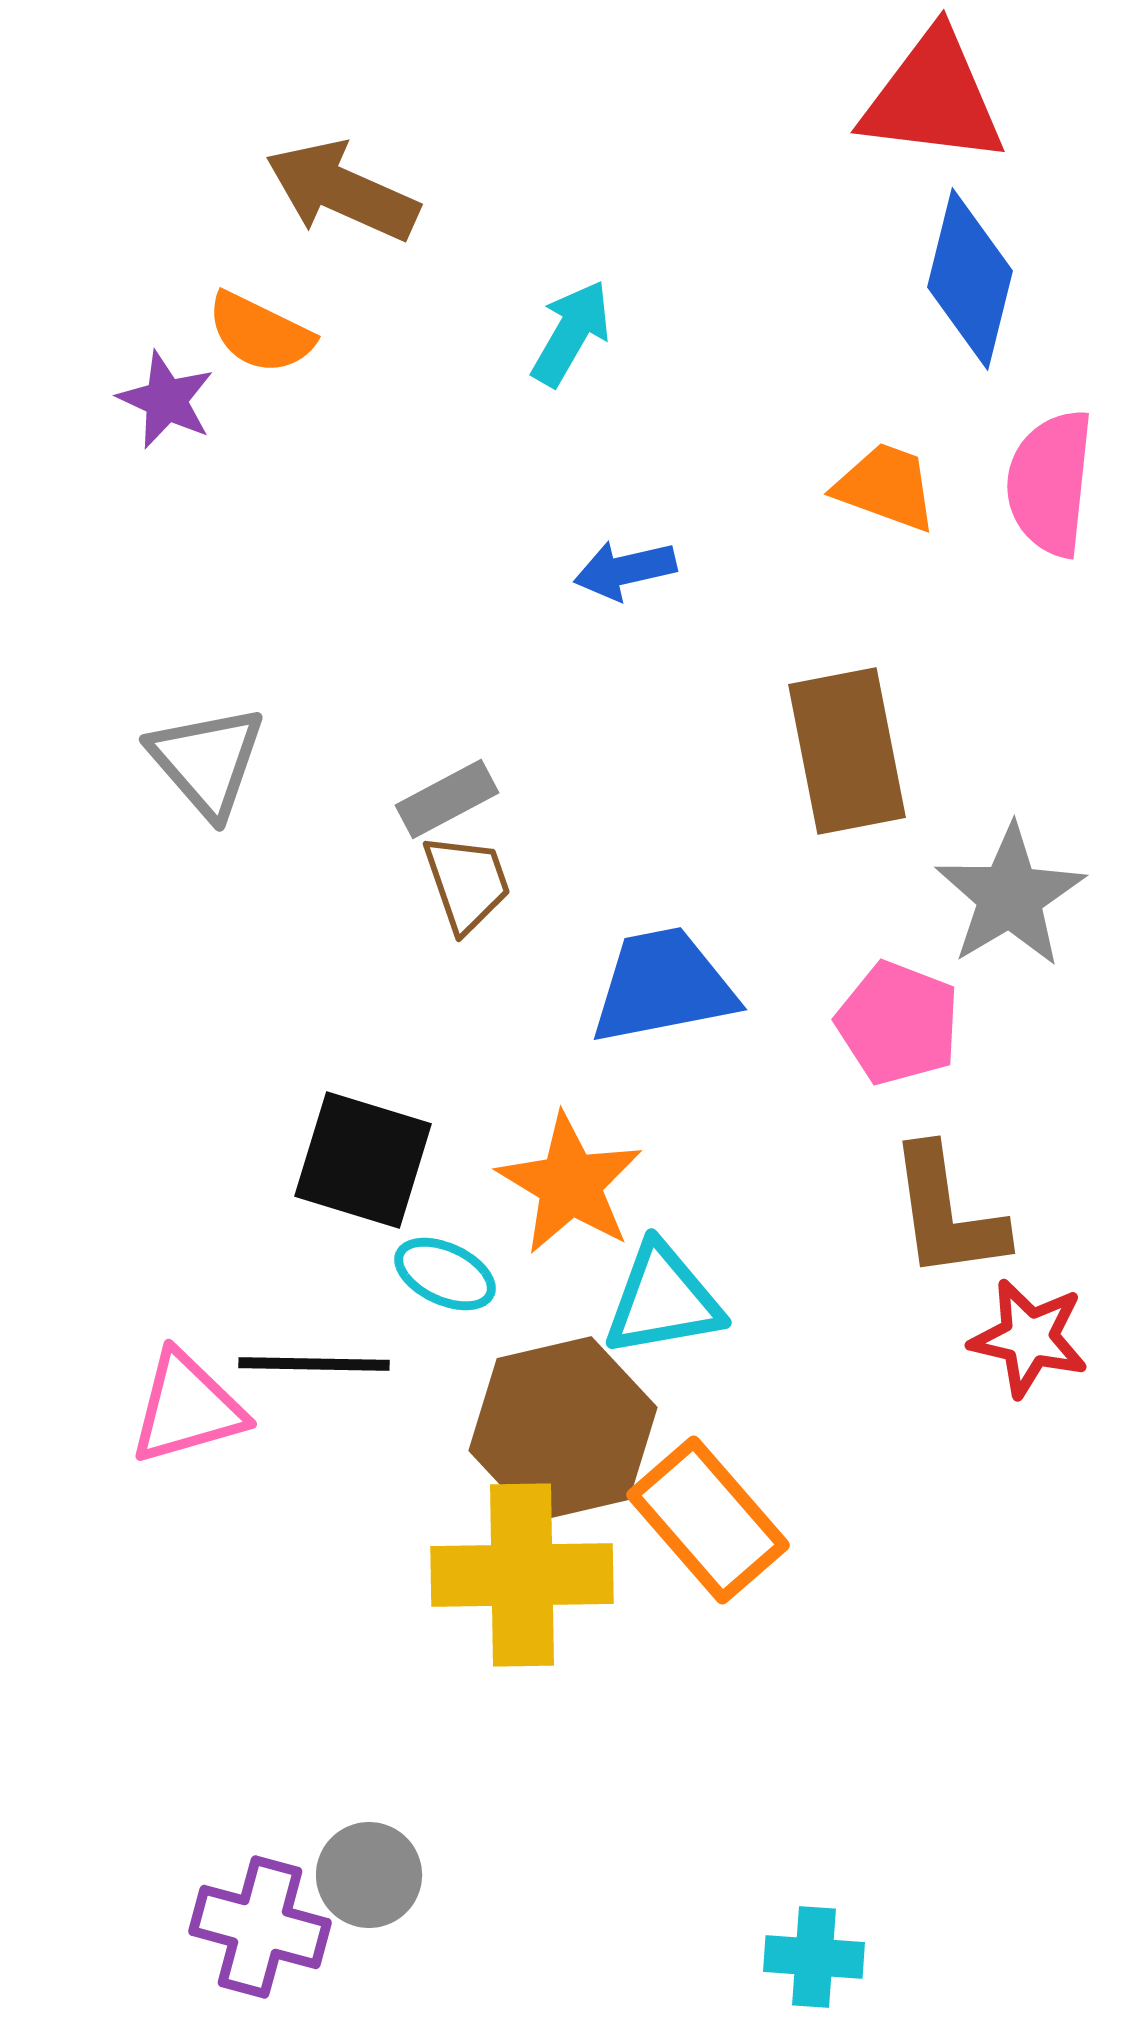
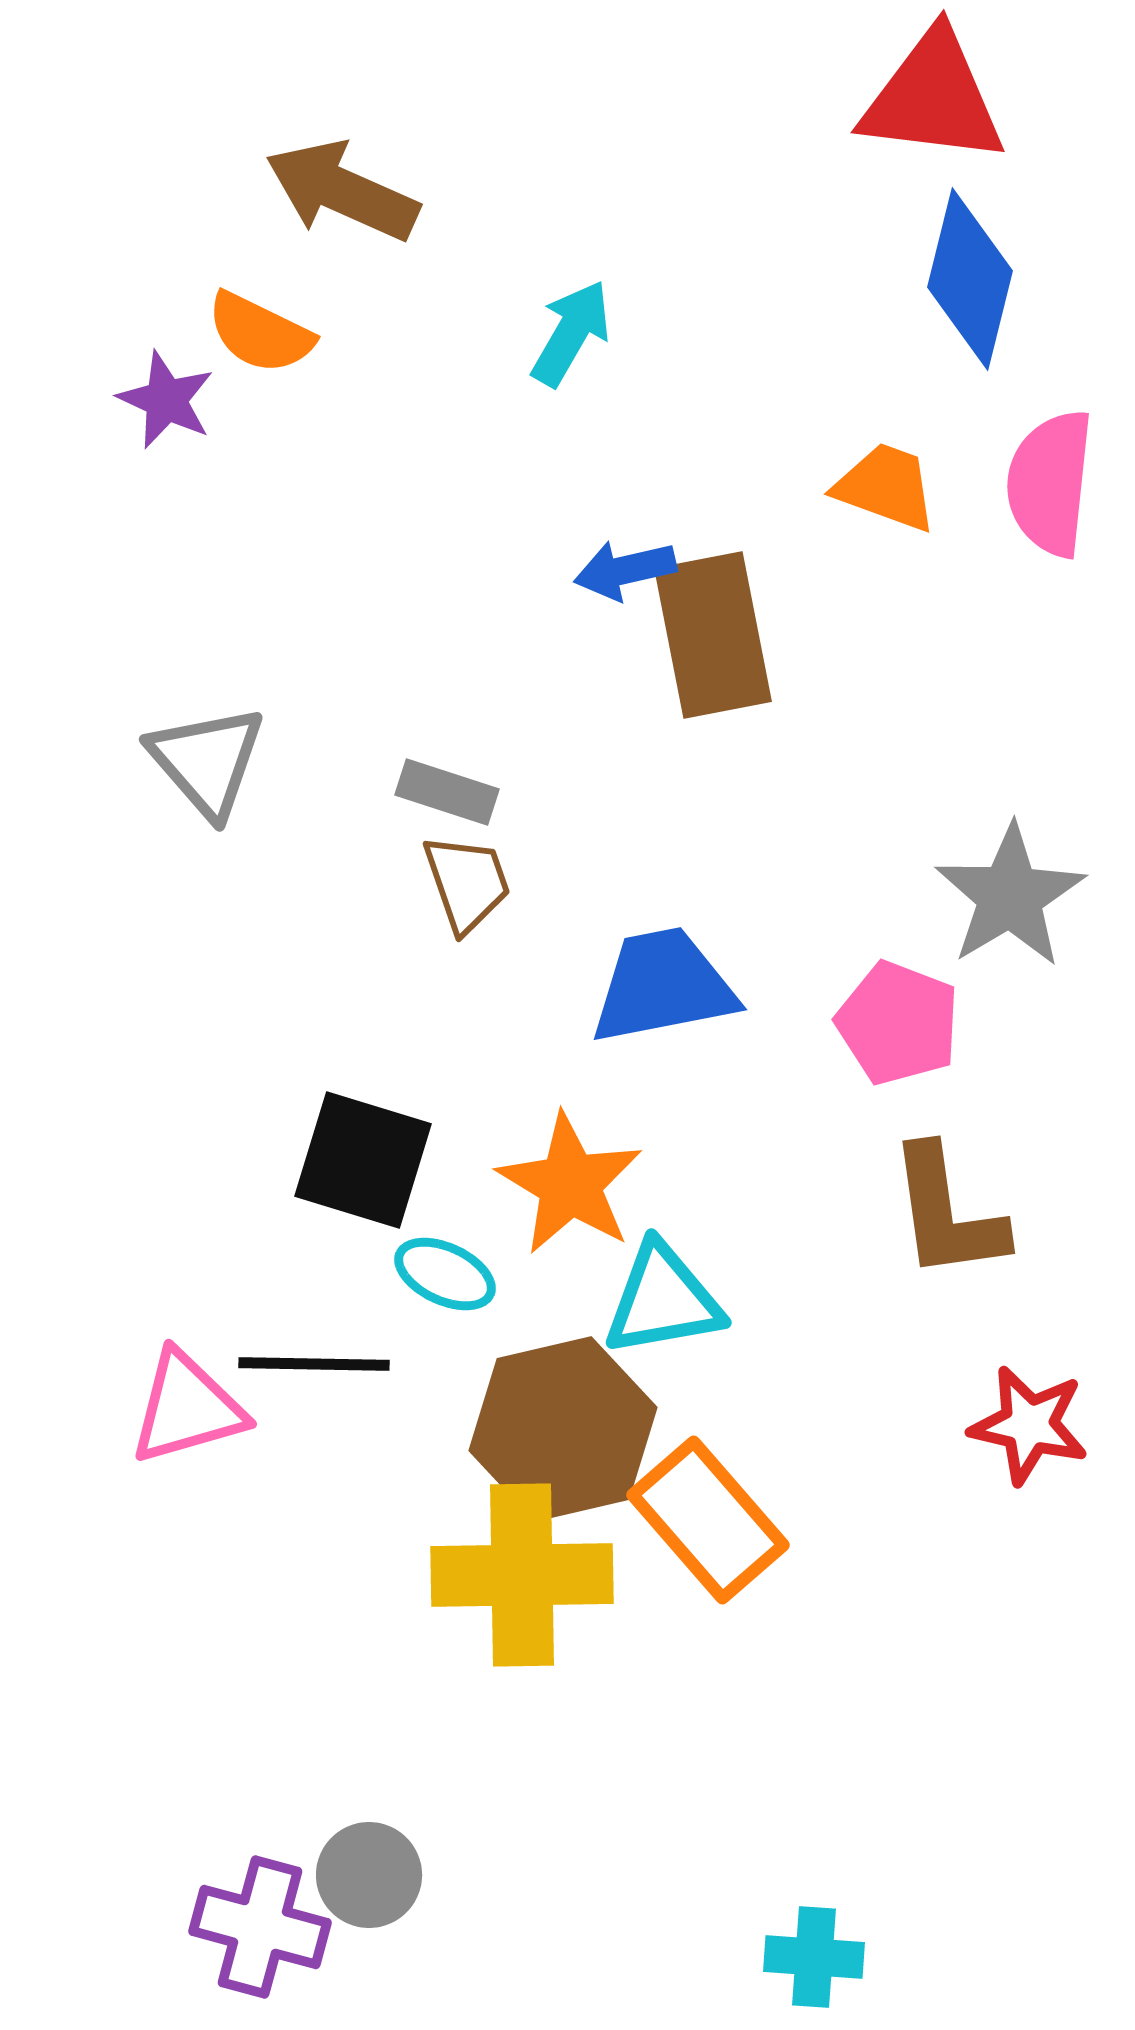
brown rectangle: moved 134 px left, 116 px up
gray rectangle: moved 7 px up; rotated 46 degrees clockwise
red star: moved 87 px down
